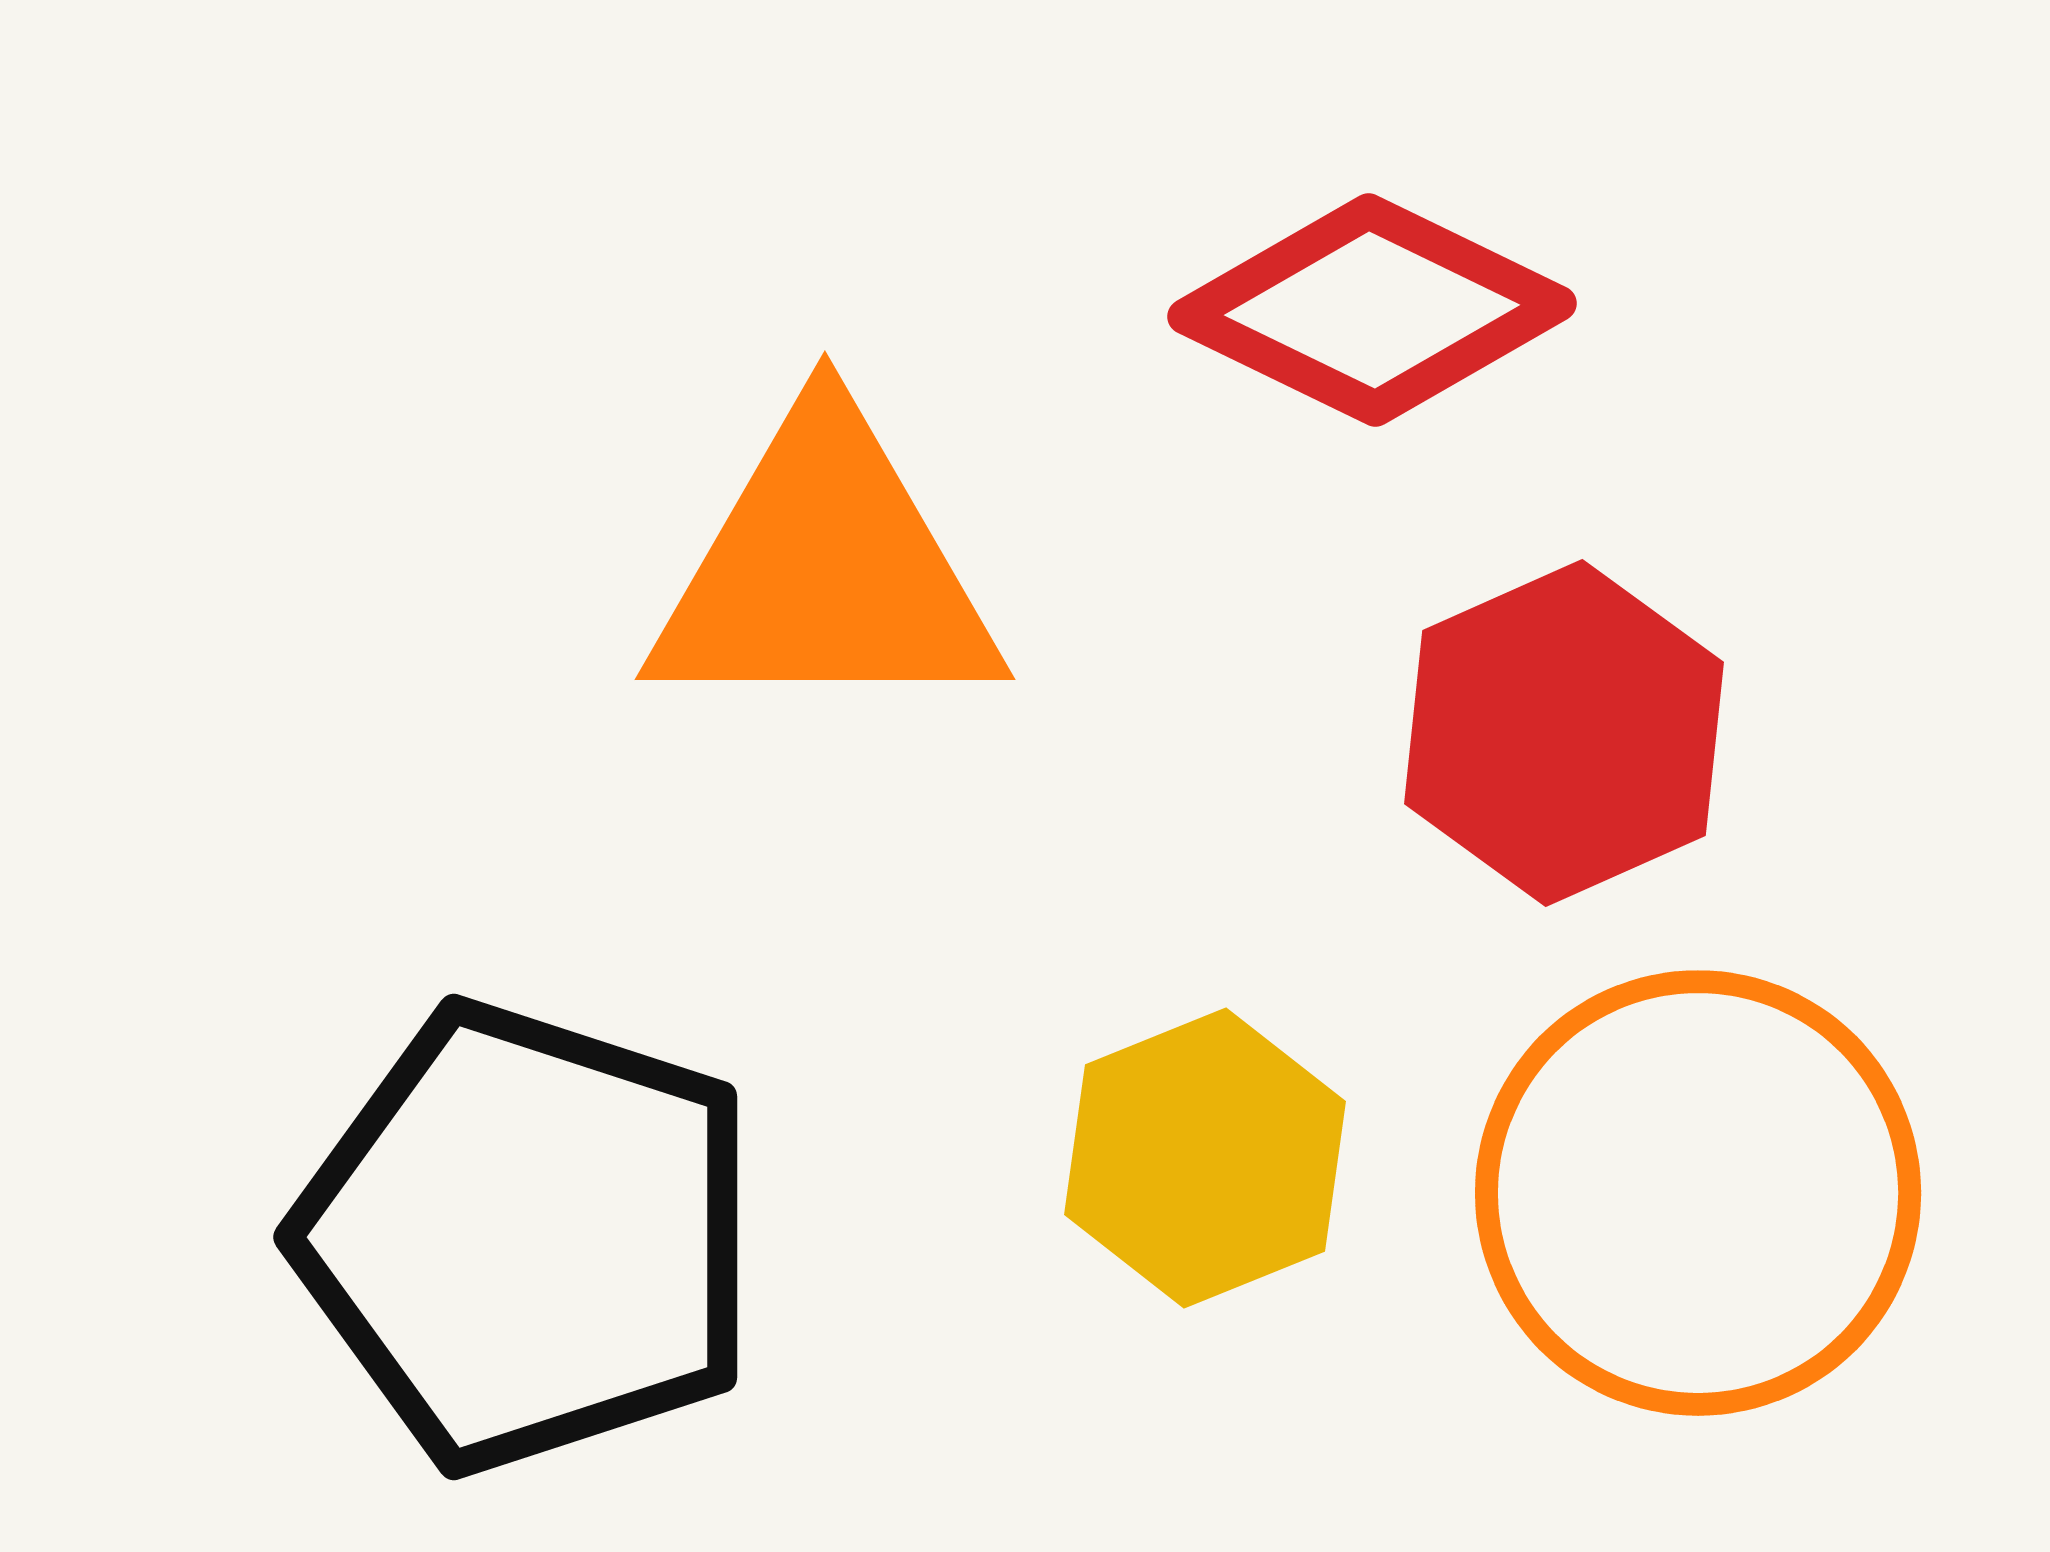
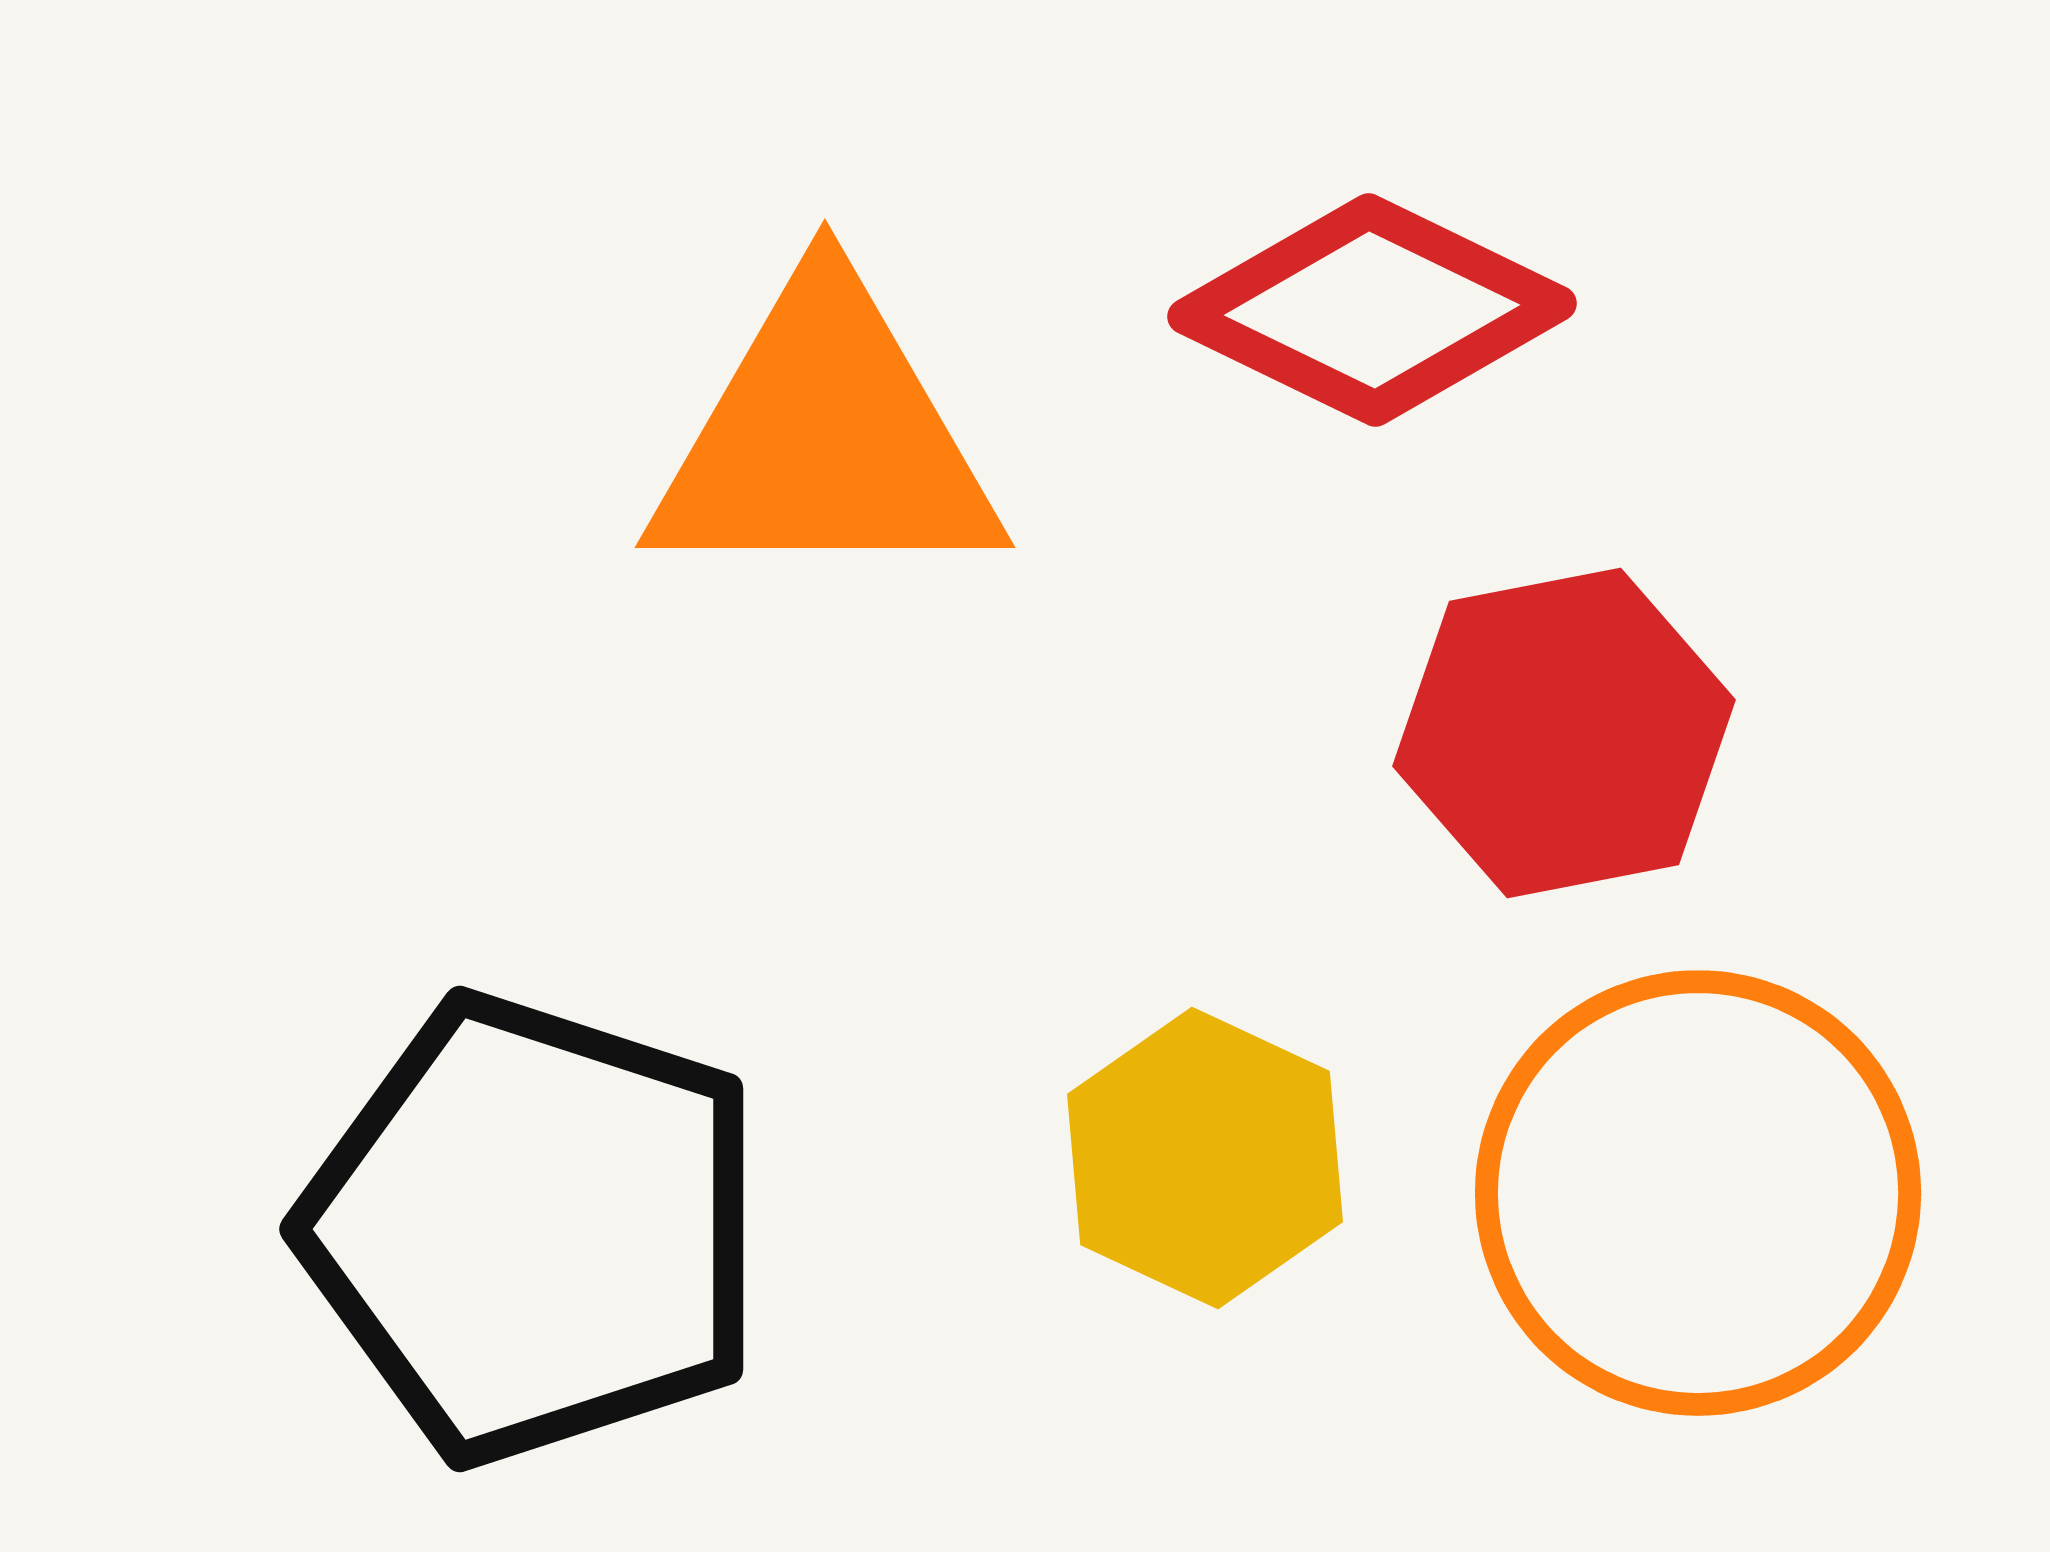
orange triangle: moved 132 px up
red hexagon: rotated 13 degrees clockwise
yellow hexagon: rotated 13 degrees counterclockwise
black pentagon: moved 6 px right, 8 px up
